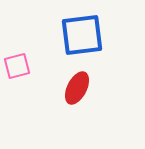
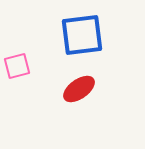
red ellipse: moved 2 px right, 1 px down; rotated 28 degrees clockwise
